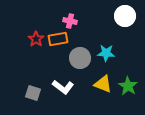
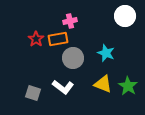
pink cross: rotated 24 degrees counterclockwise
cyan star: rotated 18 degrees clockwise
gray circle: moved 7 px left
